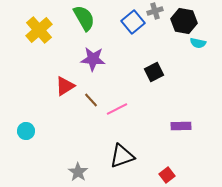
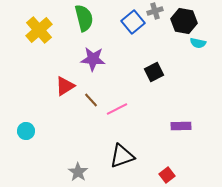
green semicircle: rotated 16 degrees clockwise
